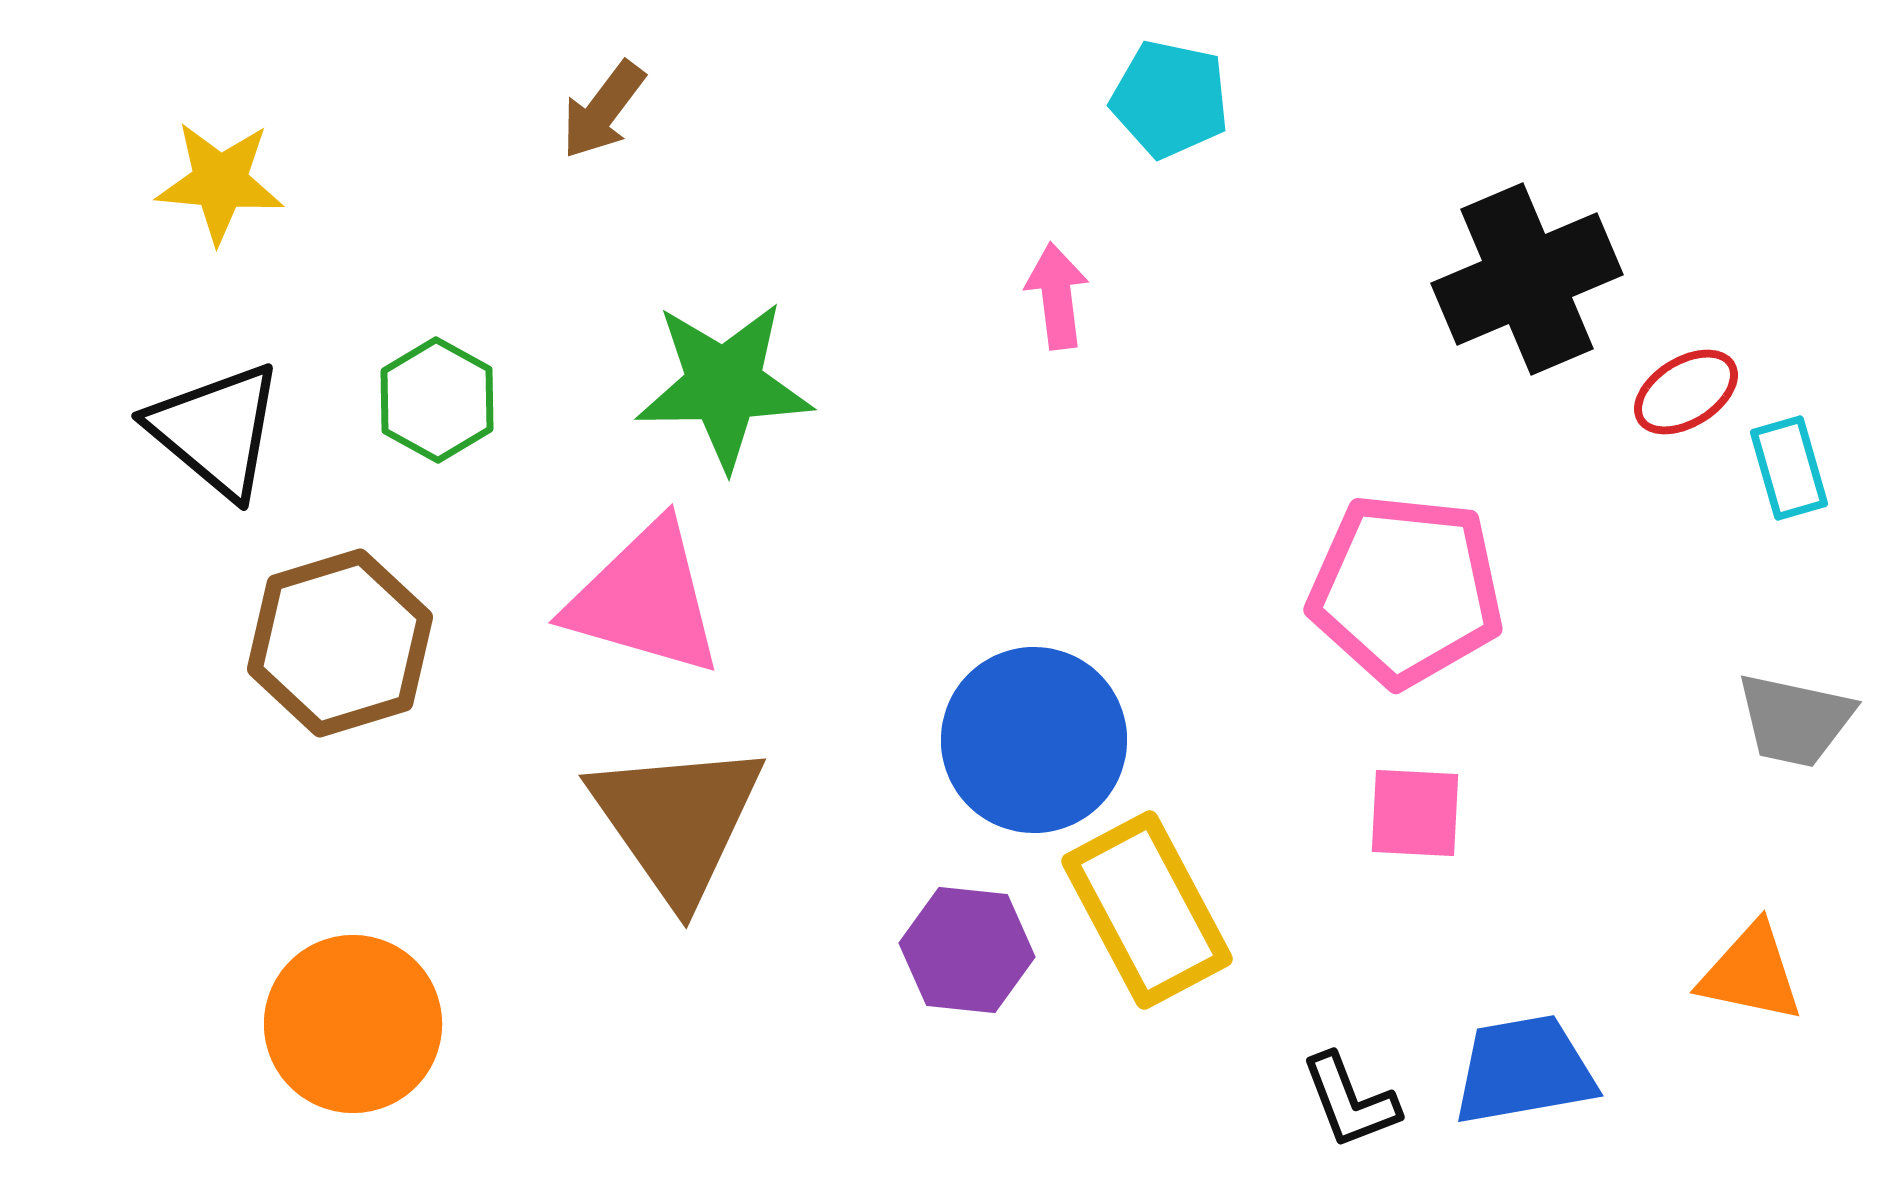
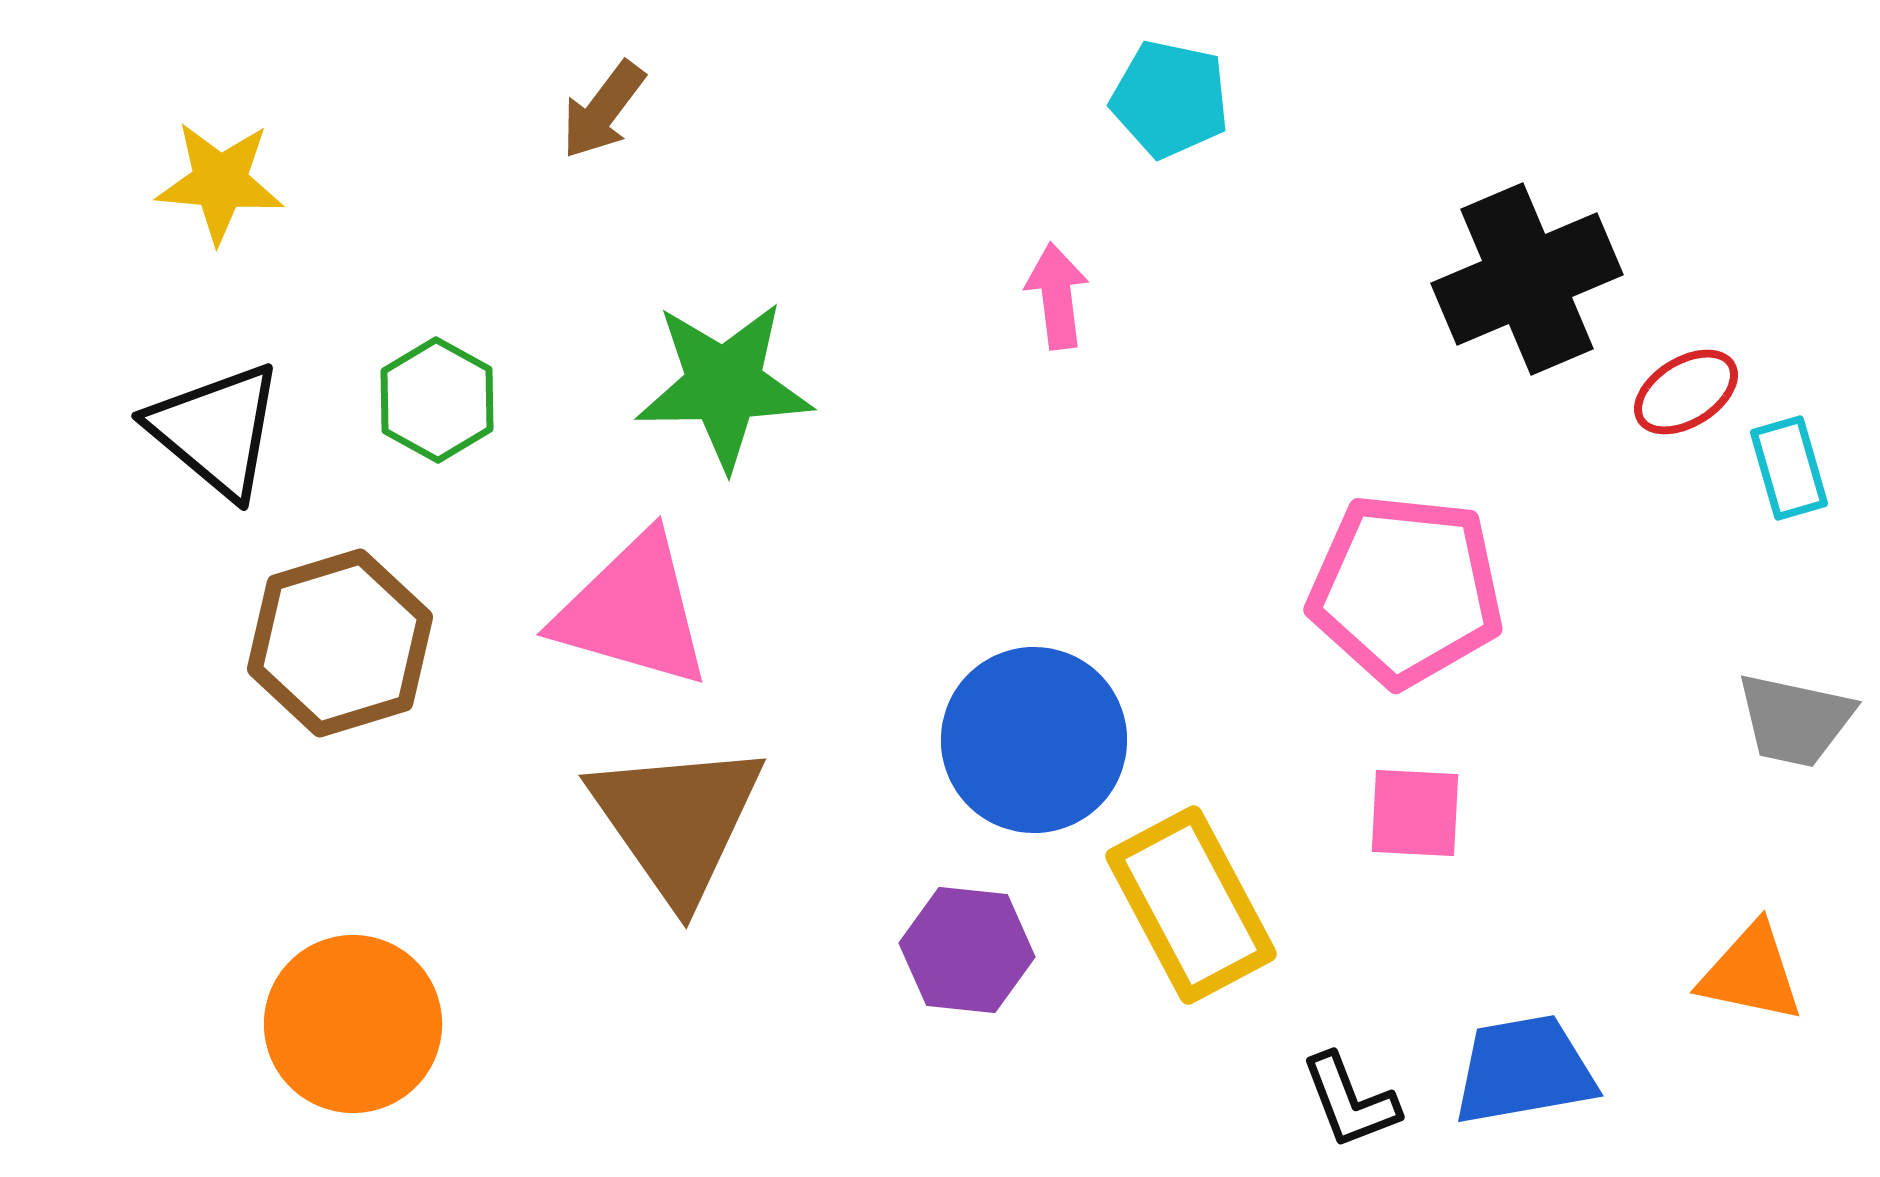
pink triangle: moved 12 px left, 12 px down
yellow rectangle: moved 44 px right, 5 px up
